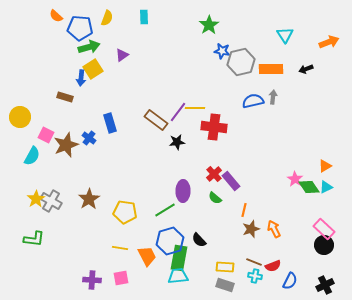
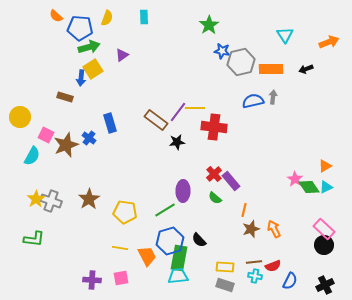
gray cross at (51, 201): rotated 10 degrees counterclockwise
brown line at (254, 262): rotated 28 degrees counterclockwise
